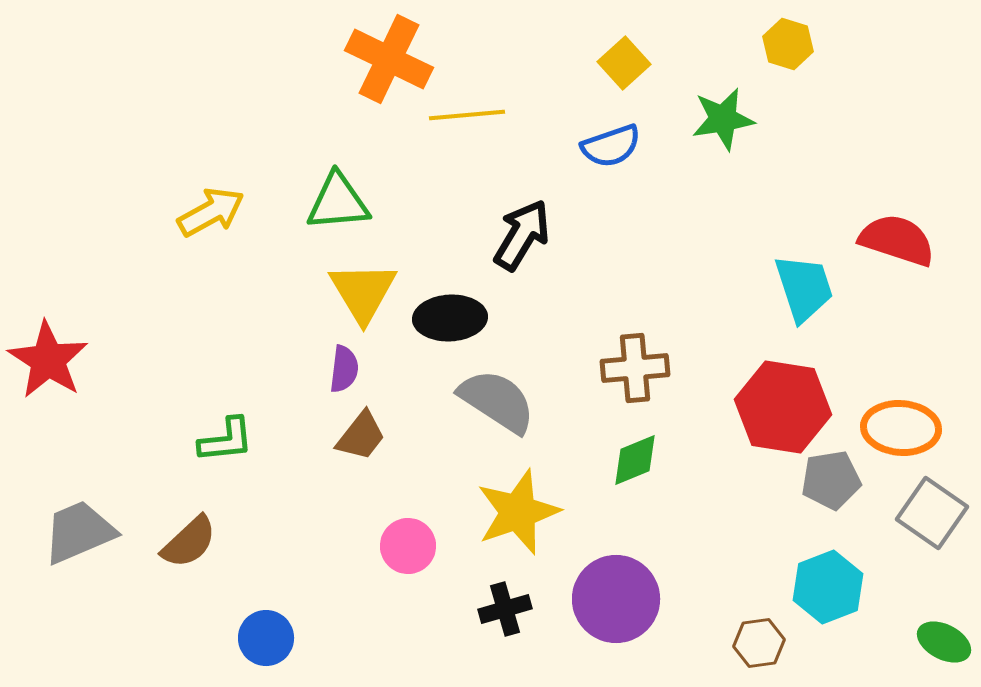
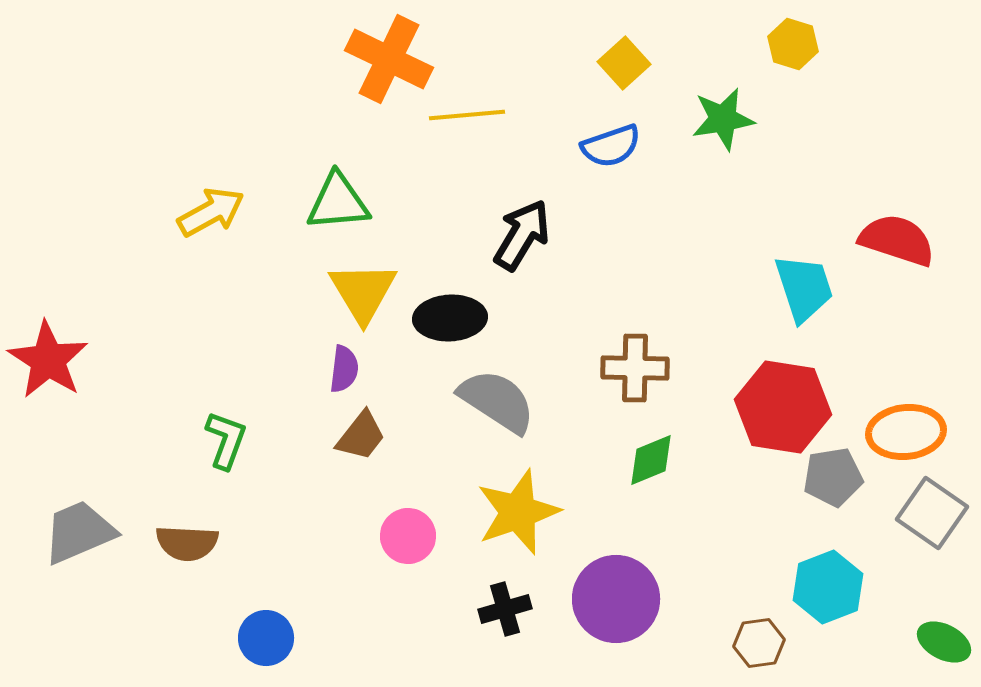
yellow hexagon: moved 5 px right
brown cross: rotated 6 degrees clockwise
orange ellipse: moved 5 px right, 4 px down; rotated 10 degrees counterclockwise
green L-shape: rotated 64 degrees counterclockwise
green diamond: moved 16 px right
gray pentagon: moved 2 px right, 3 px up
brown semicircle: moved 2 px left, 1 px down; rotated 46 degrees clockwise
pink circle: moved 10 px up
